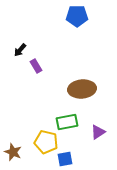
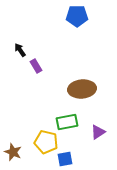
black arrow: rotated 104 degrees clockwise
